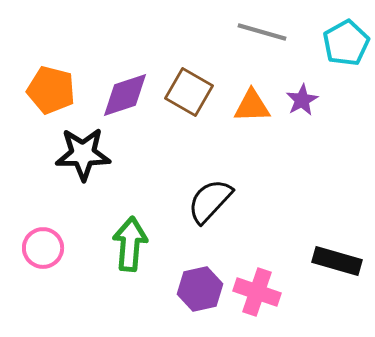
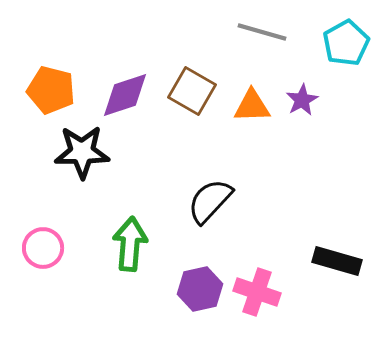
brown square: moved 3 px right, 1 px up
black star: moved 1 px left, 2 px up
